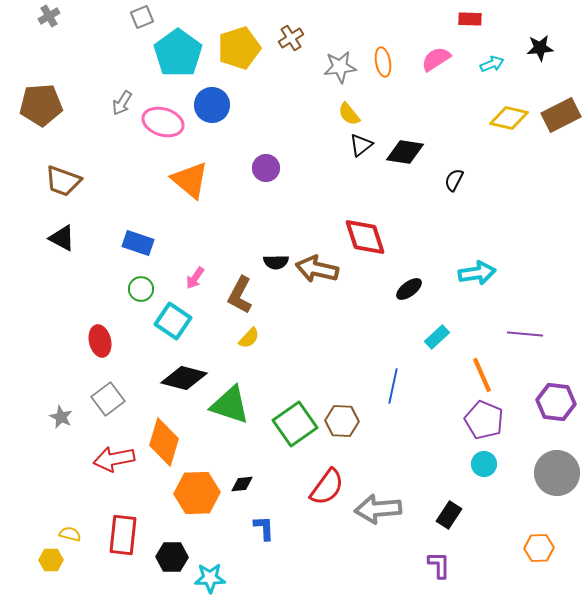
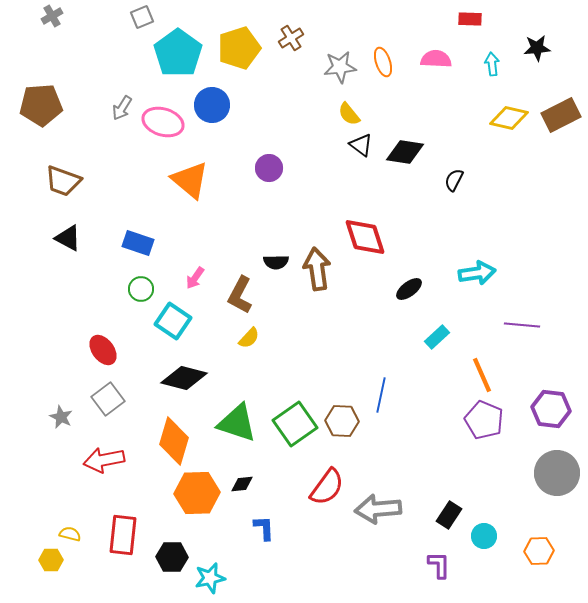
gray cross at (49, 16): moved 3 px right
black star at (540, 48): moved 3 px left
pink semicircle at (436, 59): rotated 36 degrees clockwise
orange ellipse at (383, 62): rotated 8 degrees counterclockwise
cyan arrow at (492, 64): rotated 75 degrees counterclockwise
gray arrow at (122, 103): moved 5 px down
black triangle at (361, 145): rotated 45 degrees counterclockwise
purple circle at (266, 168): moved 3 px right
black triangle at (62, 238): moved 6 px right
brown arrow at (317, 269): rotated 69 degrees clockwise
purple line at (525, 334): moved 3 px left, 9 px up
red ellipse at (100, 341): moved 3 px right, 9 px down; rotated 24 degrees counterclockwise
blue line at (393, 386): moved 12 px left, 9 px down
purple hexagon at (556, 402): moved 5 px left, 7 px down
green triangle at (230, 405): moved 7 px right, 18 px down
orange diamond at (164, 442): moved 10 px right, 1 px up
red arrow at (114, 459): moved 10 px left, 1 px down
cyan circle at (484, 464): moved 72 px down
orange hexagon at (539, 548): moved 3 px down
cyan star at (210, 578): rotated 12 degrees counterclockwise
